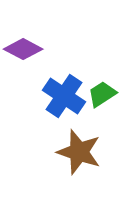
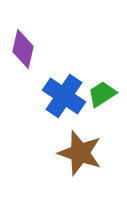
purple diamond: rotated 75 degrees clockwise
brown star: moved 1 px right, 1 px down
